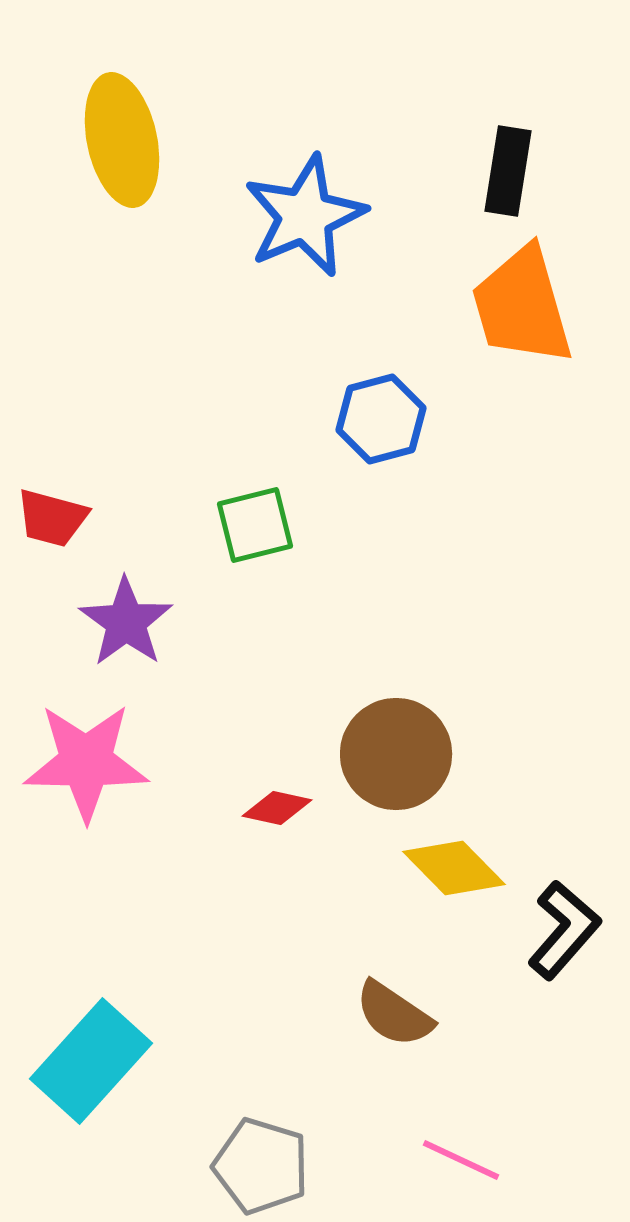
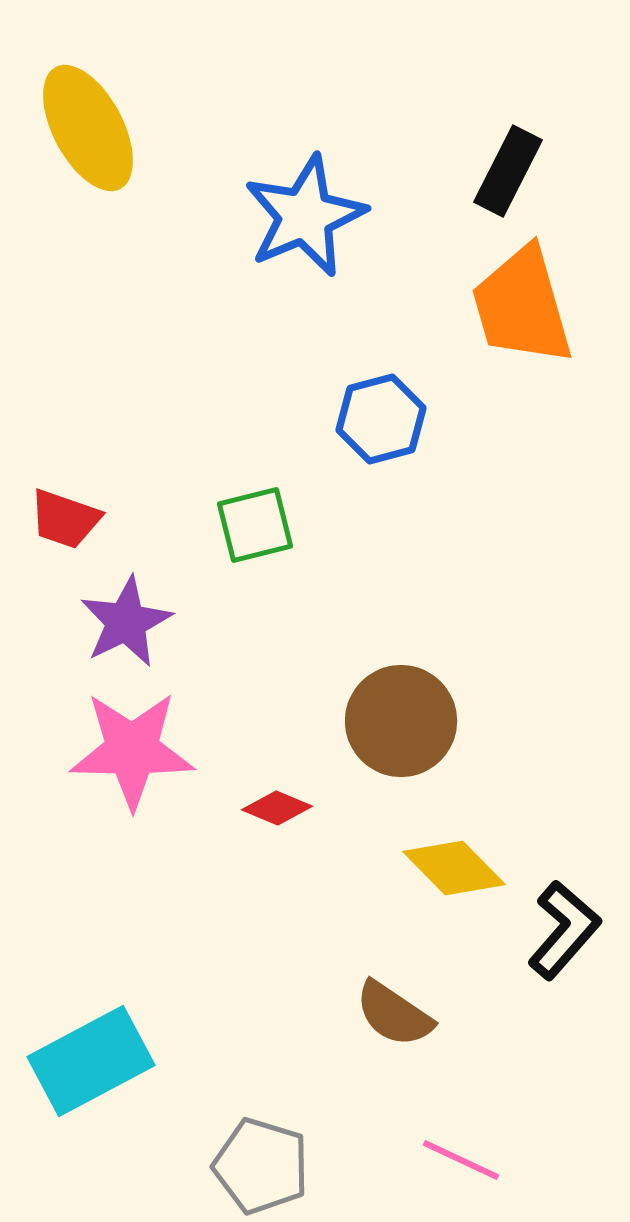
yellow ellipse: moved 34 px left, 12 px up; rotated 16 degrees counterclockwise
black rectangle: rotated 18 degrees clockwise
red trapezoid: moved 13 px right, 1 px down; rotated 4 degrees clockwise
purple star: rotated 10 degrees clockwise
brown circle: moved 5 px right, 33 px up
pink star: moved 46 px right, 12 px up
red diamond: rotated 10 degrees clockwise
cyan rectangle: rotated 20 degrees clockwise
